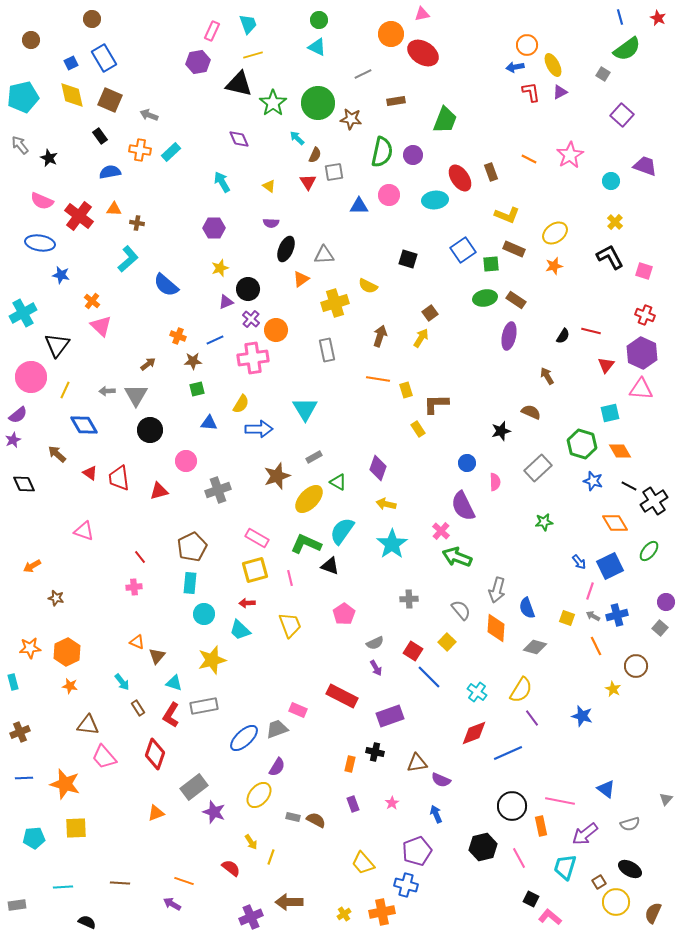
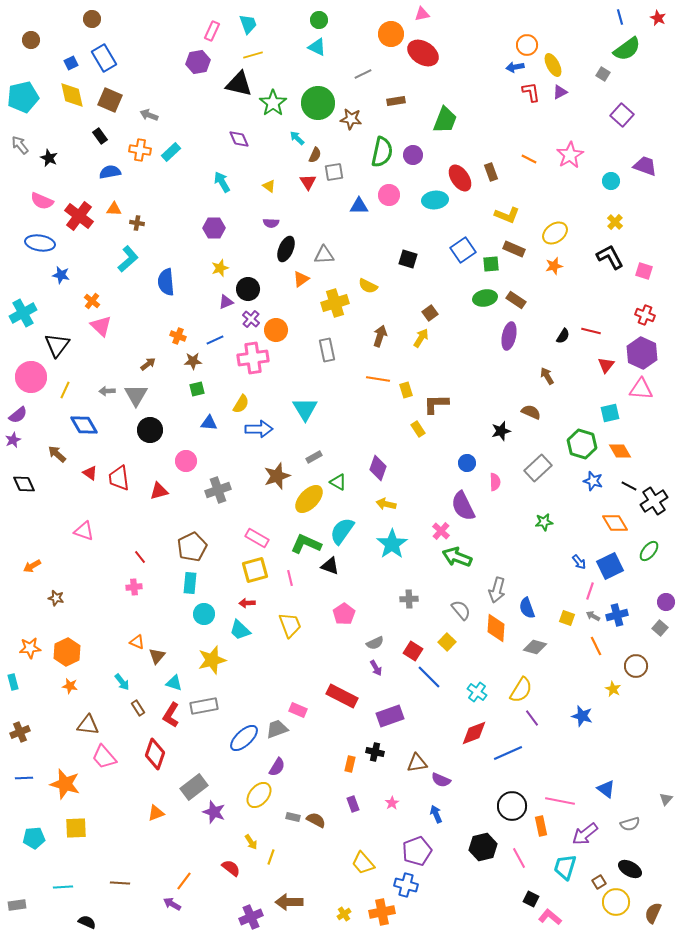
blue semicircle at (166, 285): moved 3 px up; rotated 44 degrees clockwise
orange line at (184, 881): rotated 72 degrees counterclockwise
